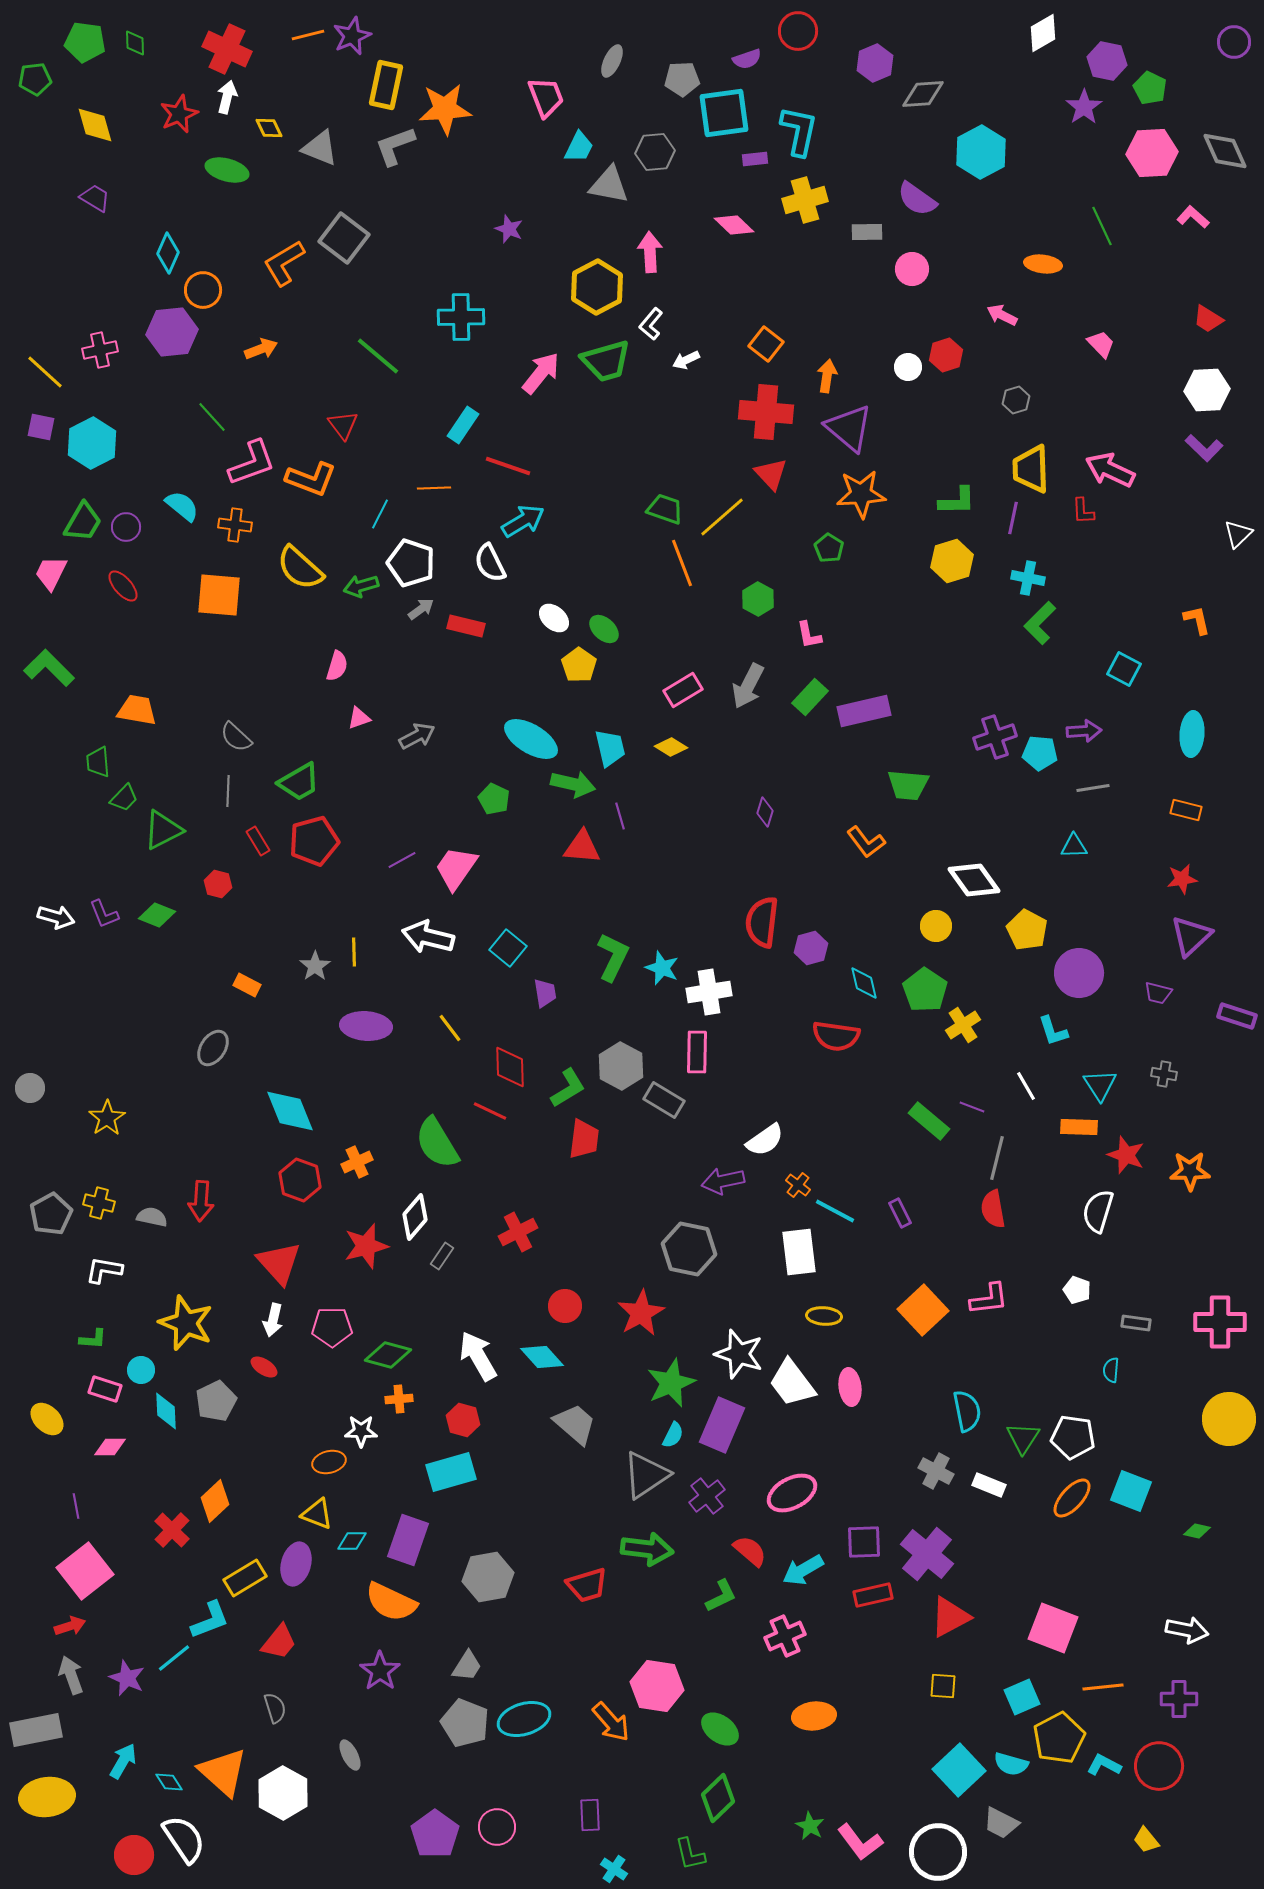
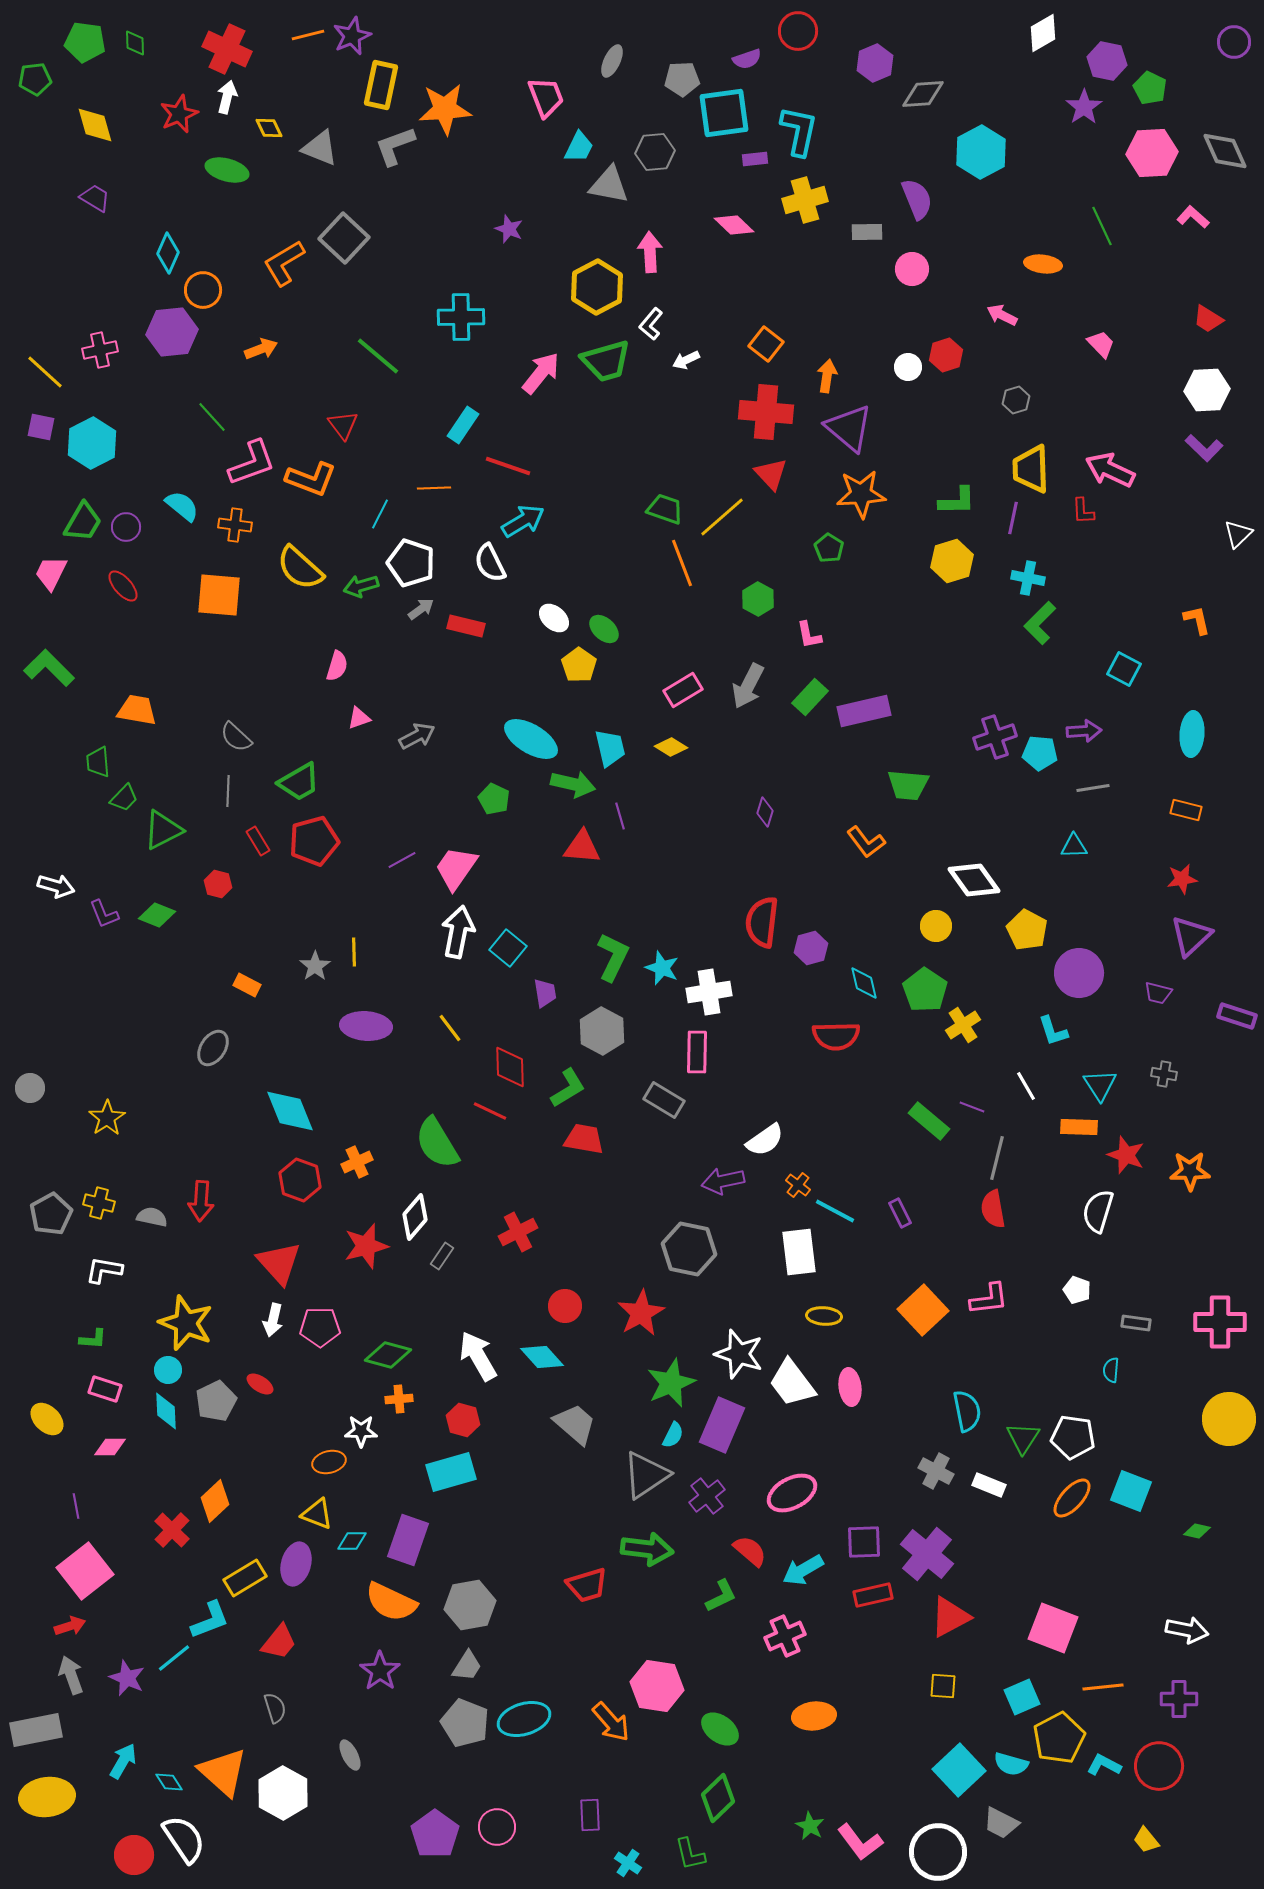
yellow rectangle at (386, 85): moved 5 px left
purple semicircle at (917, 199): rotated 147 degrees counterclockwise
gray square at (344, 238): rotated 6 degrees clockwise
white arrow at (56, 917): moved 31 px up
white arrow at (428, 937): moved 30 px right, 5 px up; rotated 87 degrees clockwise
red semicircle at (836, 1036): rotated 9 degrees counterclockwise
gray hexagon at (621, 1066): moved 19 px left, 35 px up
red trapezoid at (584, 1139): rotated 87 degrees counterclockwise
pink pentagon at (332, 1327): moved 12 px left
red ellipse at (264, 1367): moved 4 px left, 17 px down
cyan circle at (141, 1370): moved 27 px right
gray hexagon at (488, 1577): moved 18 px left, 28 px down
cyan cross at (614, 1869): moved 14 px right, 6 px up
